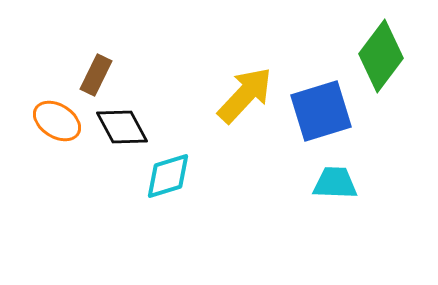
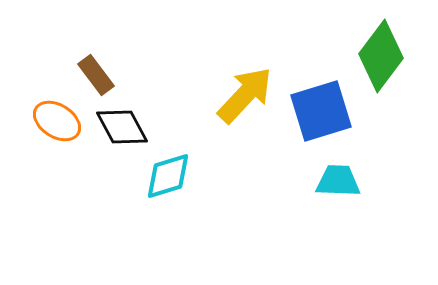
brown rectangle: rotated 63 degrees counterclockwise
cyan trapezoid: moved 3 px right, 2 px up
